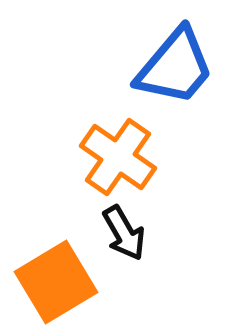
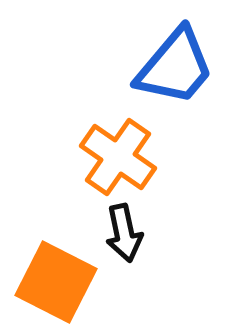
black arrow: rotated 18 degrees clockwise
orange square: rotated 32 degrees counterclockwise
